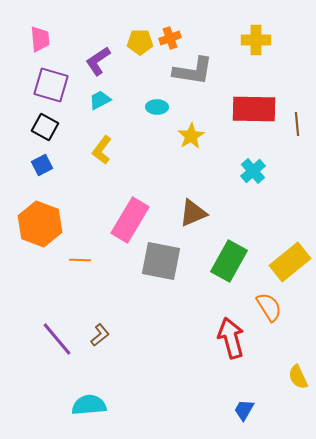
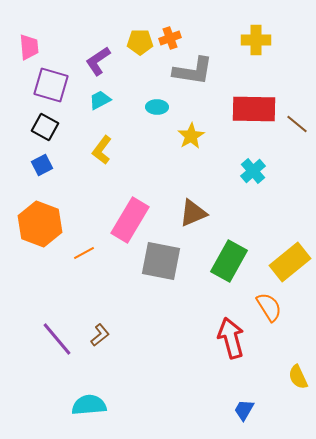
pink trapezoid: moved 11 px left, 8 px down
brown line: rotated 45 degrees counterclockwise
orange line: moved 4 px right, 7 px up; rotated 30 degrees counterclockwise
